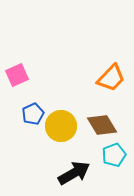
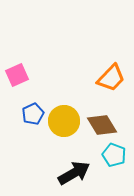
yellow circle: moved 3 px right, 5 px up
cyan pentagon: rotated 30 degrees counterclockwise
